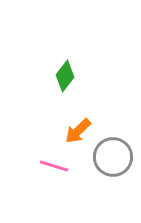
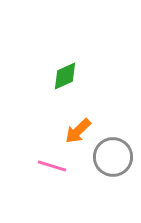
green diamond: rotated 28 degrees clockwise
pink line: moved 2 px left
